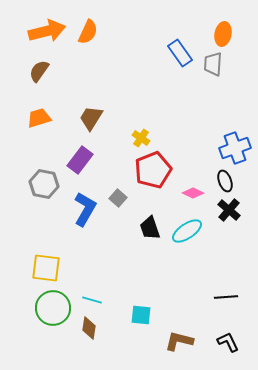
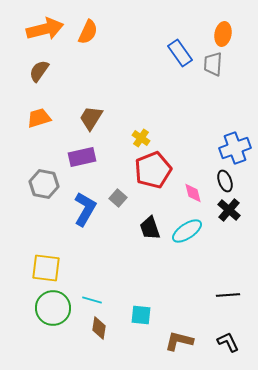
orange arrow: moved 2 px left, 2 px up
purple rectangle: moved 2 px right, 3 px up; rotated 40 degrees clockwise
pink diamond: rotated 50 degrees clockwise
black line: moved 2 px right, 2 px up
brown diamond: moved 10 px right
